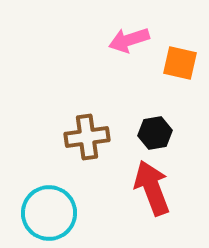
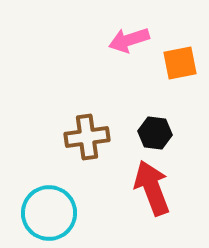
orange square: rotated 24 degrees counterclockwise
black hexagon: rotated 16 degrees clockwise
